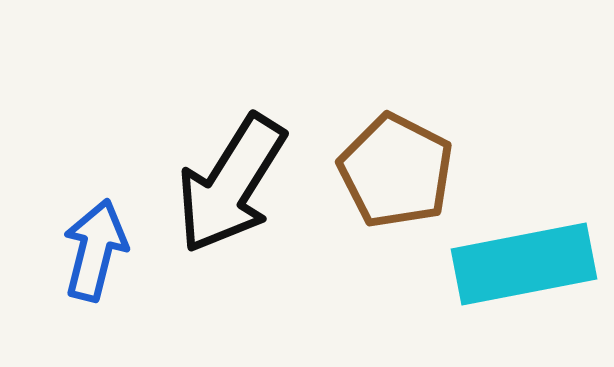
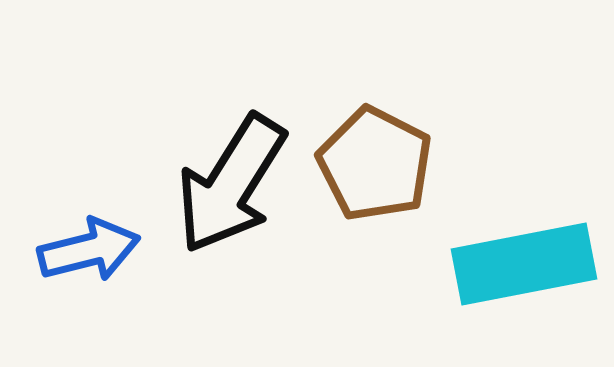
brown pentagon: moved 21 px left, 7 px up
blue arrow: moved 6 px left; rotated 62 degrees clockwise
